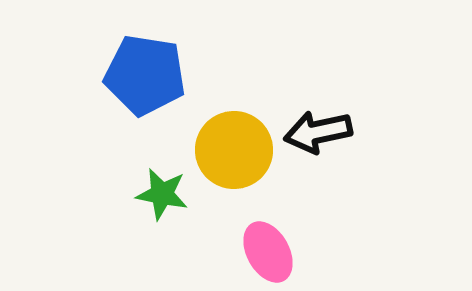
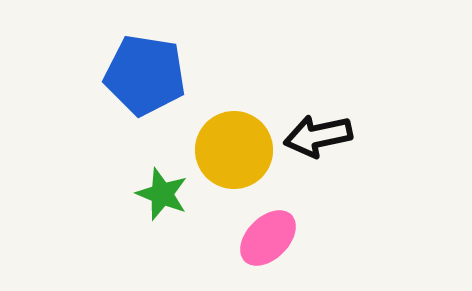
black arrow: moved 4 px down
green star: rotated 10 degrees clockwise
pink ellipse: moved 14 px up; rotated 74 degrees clockwise
